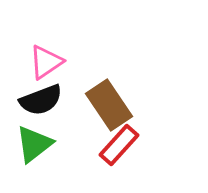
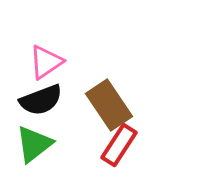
red rectangle: rotated 9 degrees counterclockwise
